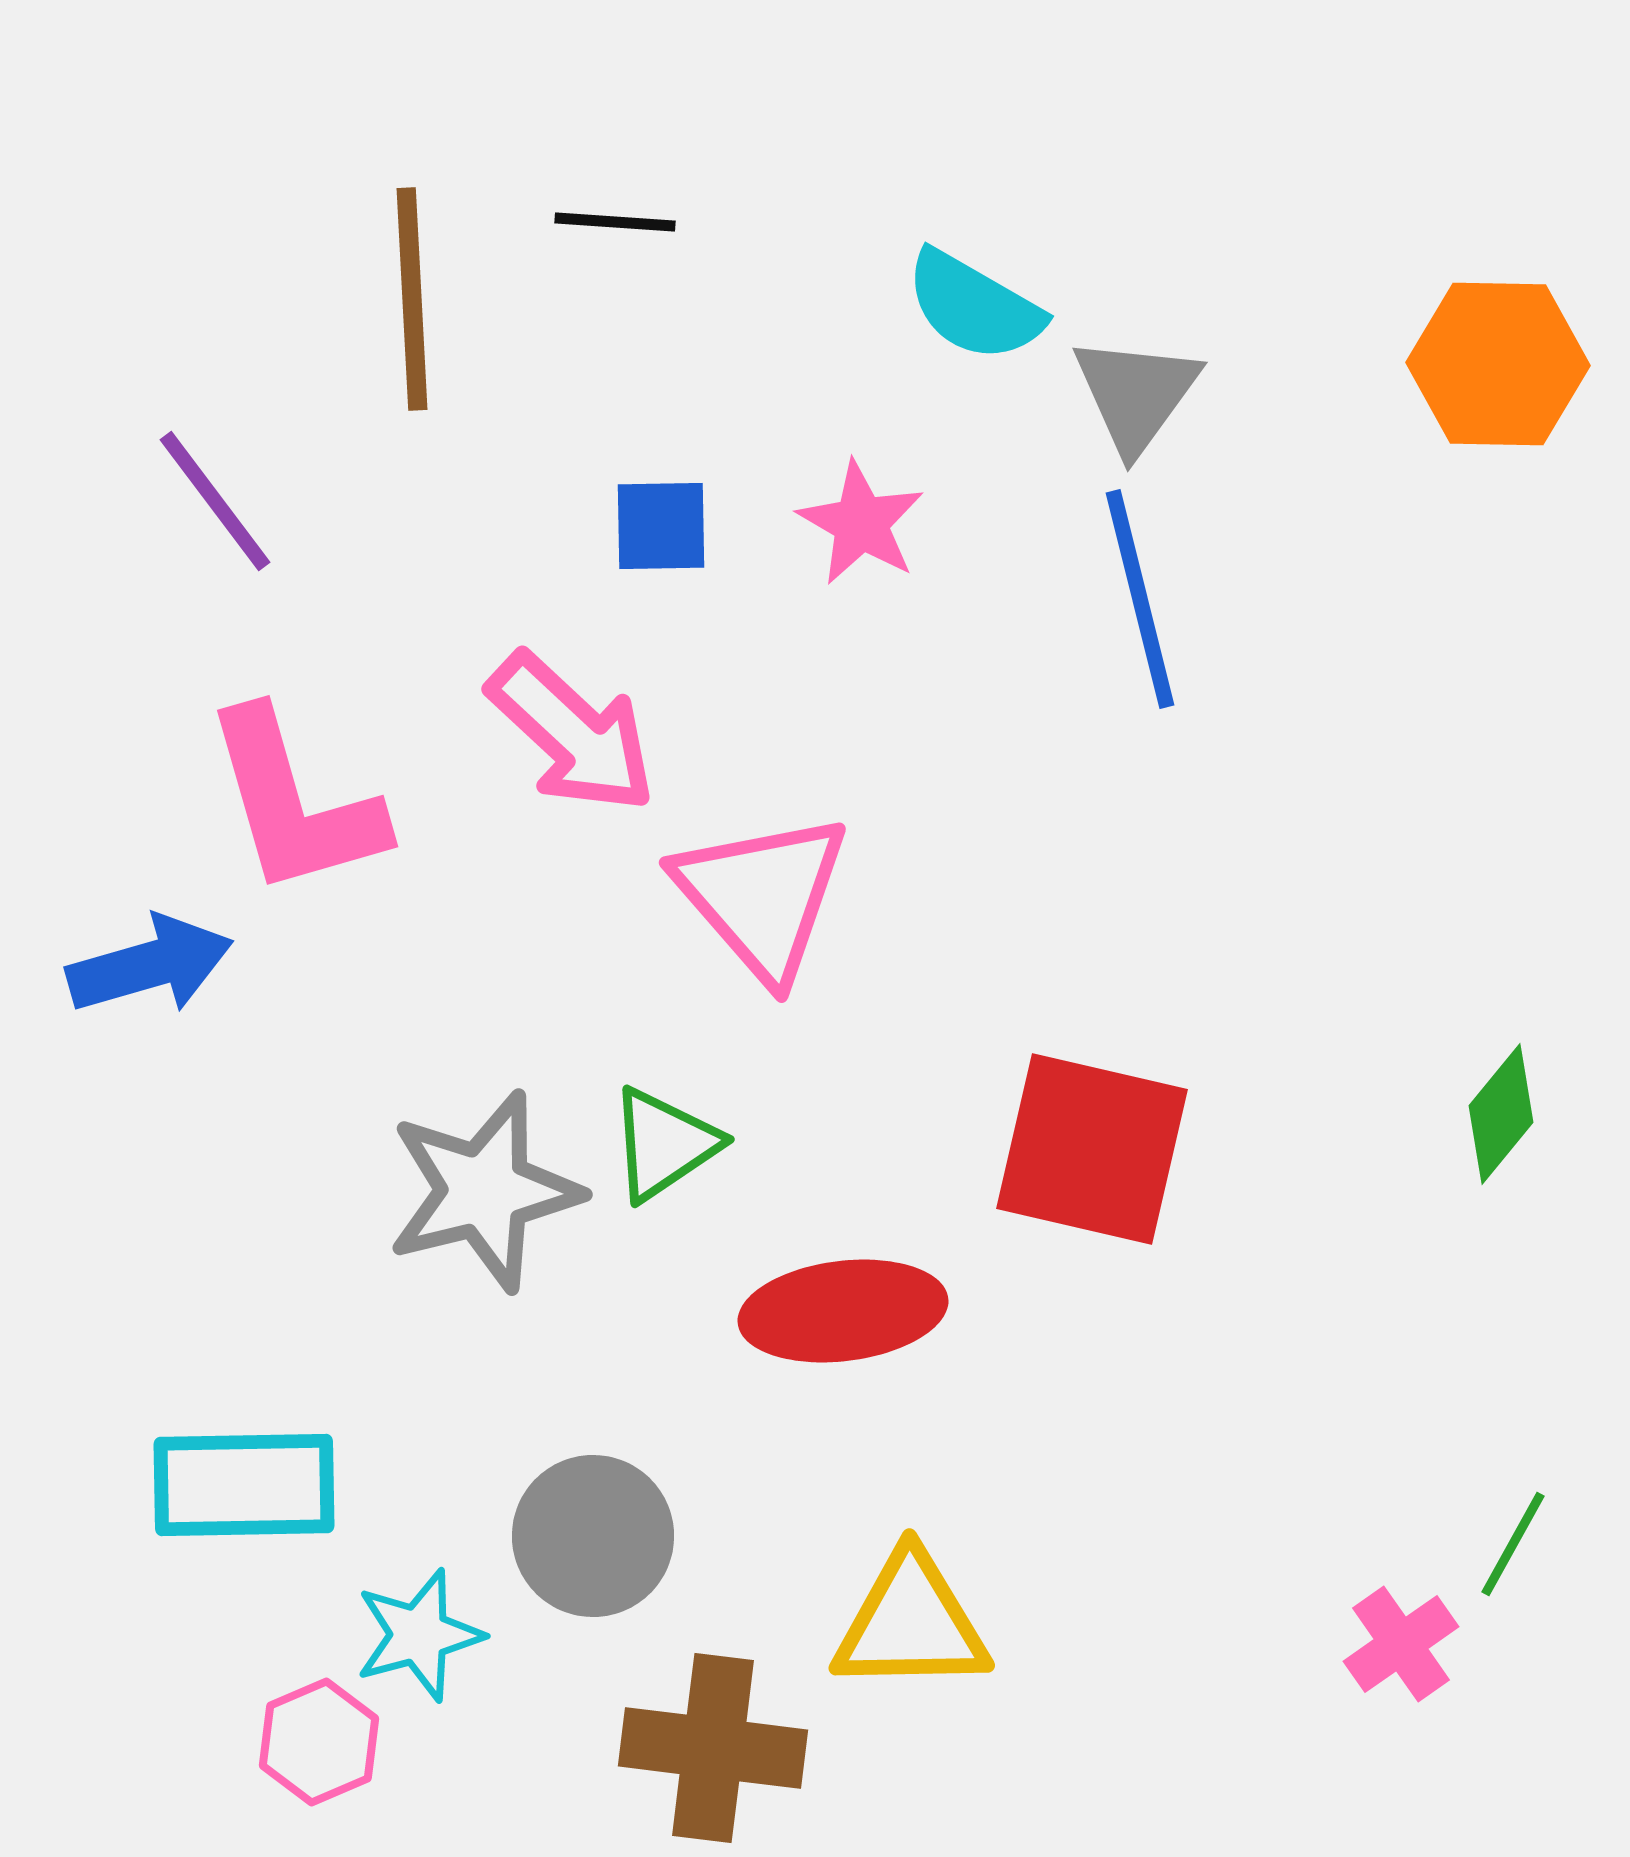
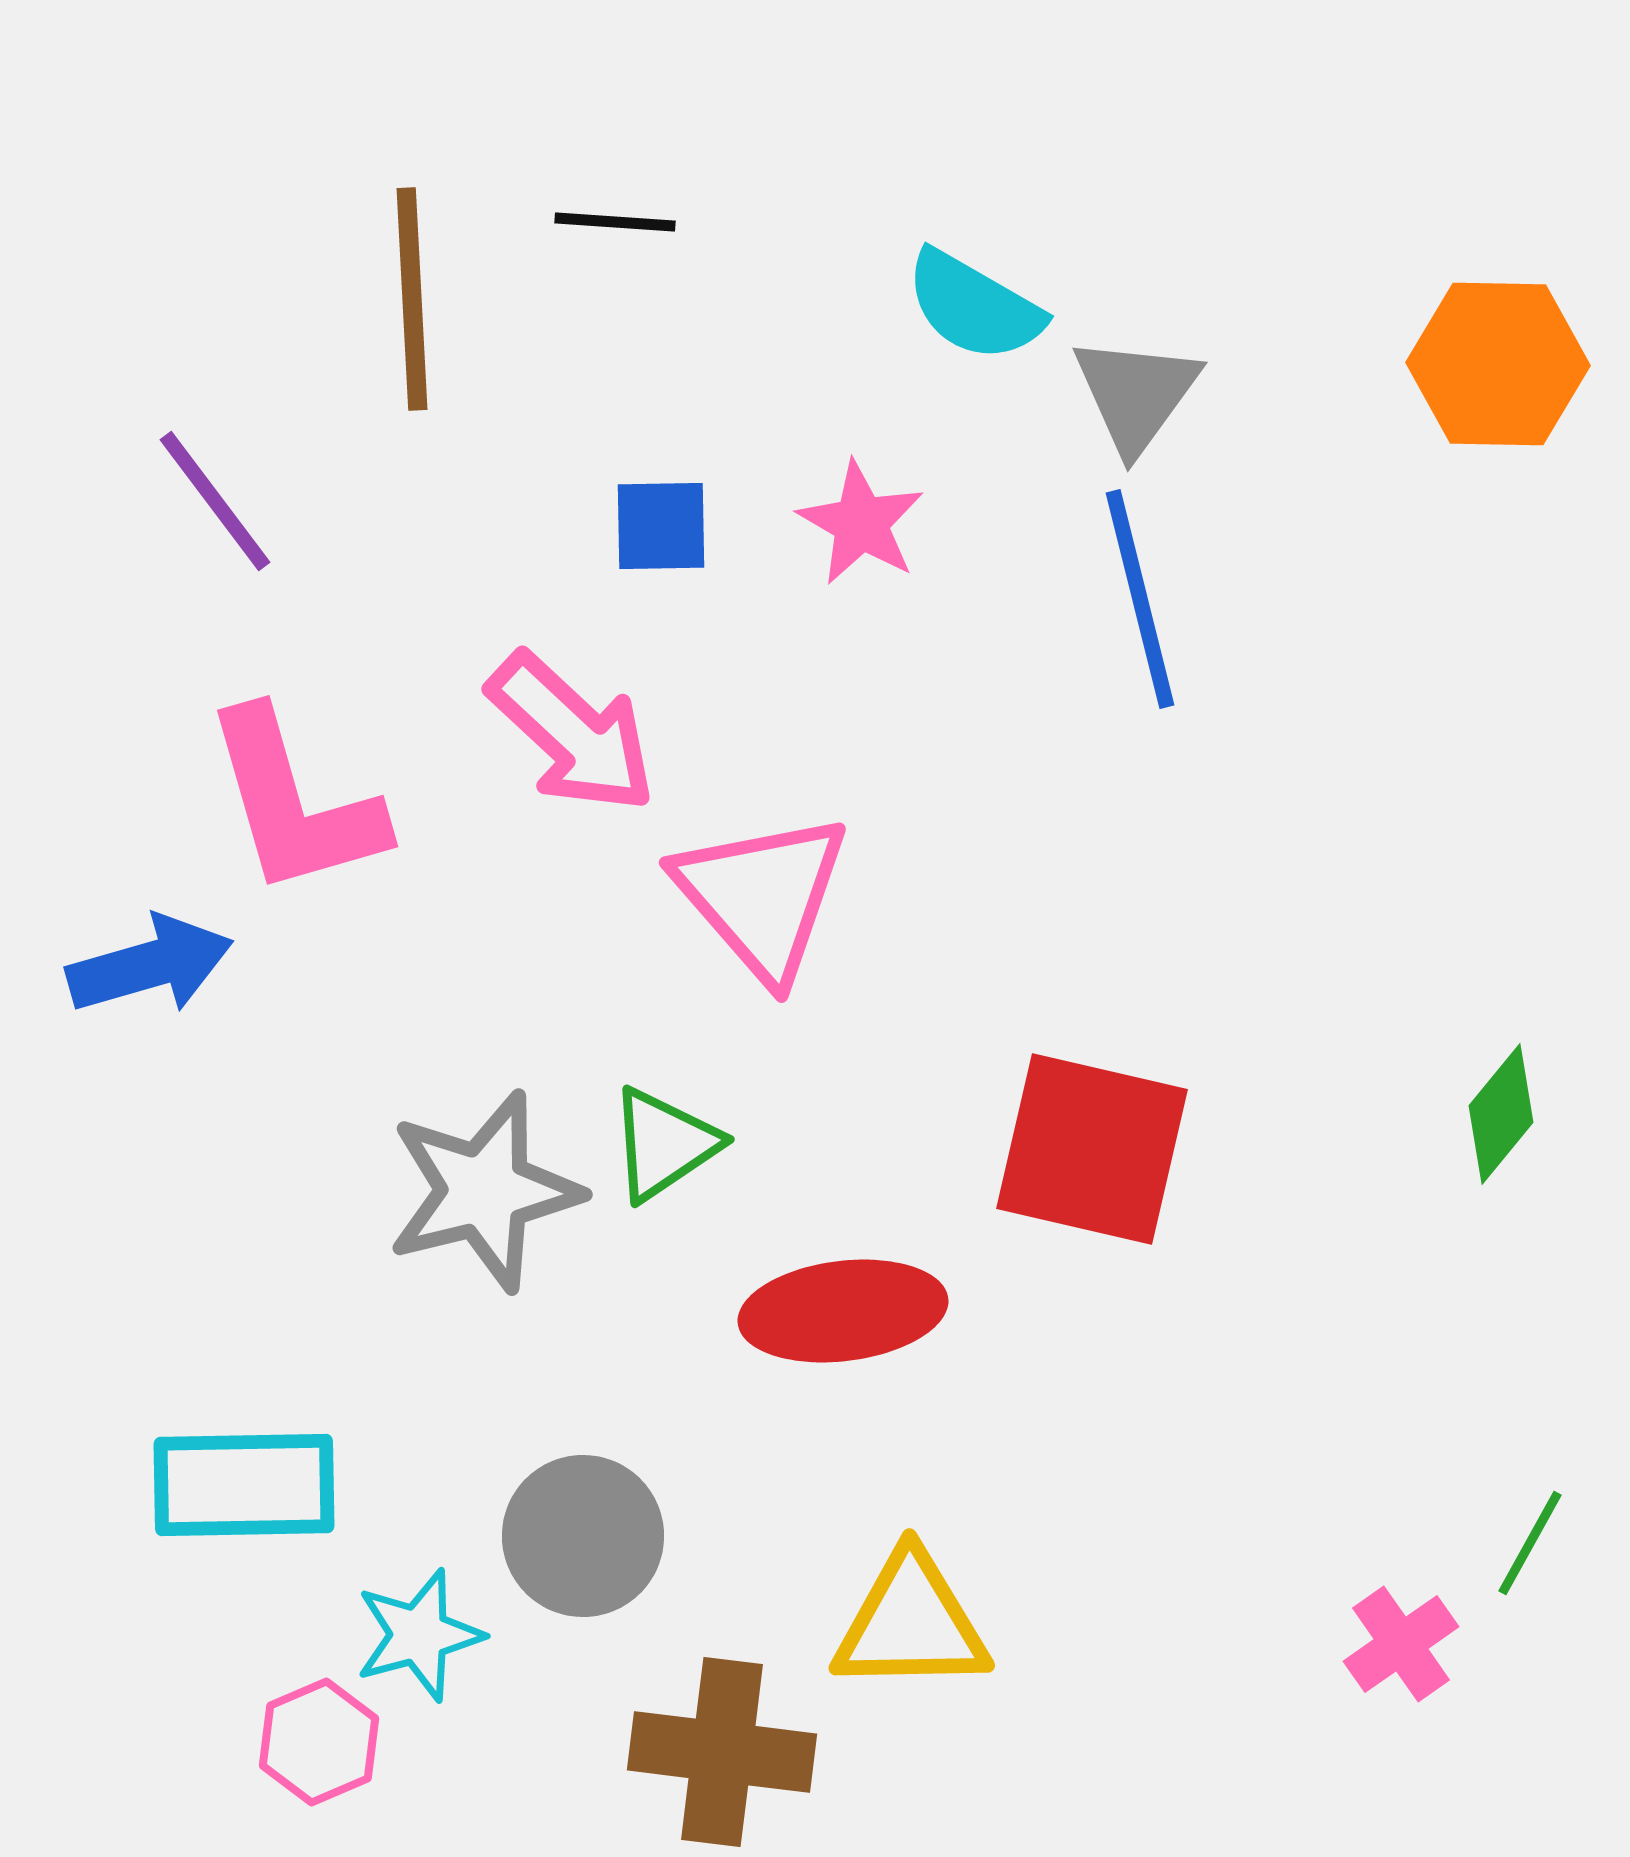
gray circle: moved 10 px left
green line: moved 17 px right, 1 px up
brown cross: moved 9 px right, 4 px down
